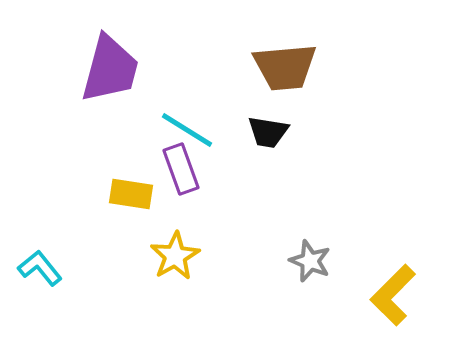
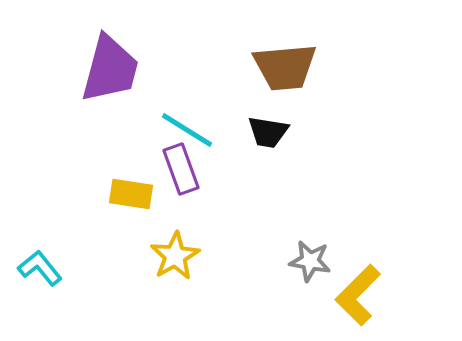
gray star: rotated 12 degrees counterclockwise
yellow L-shape: moved 35 px left
